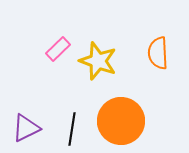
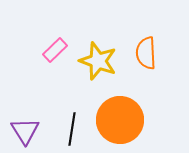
pink rectangle: moved 3 px left, 1 px down
orange semicircle: moved 12 px left
orange circle: moved 1 px left, 1 px up
purple triangle: moved 1 px left, 3 px down; rotated 36 degrees counterclockwise
